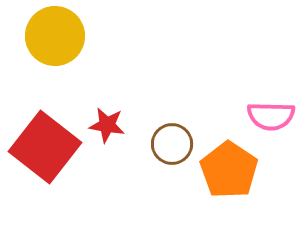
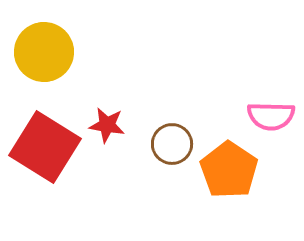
yellow circle: moved 11 px left, 16 px down
red square: rotated 6 degrees counterclockwise
